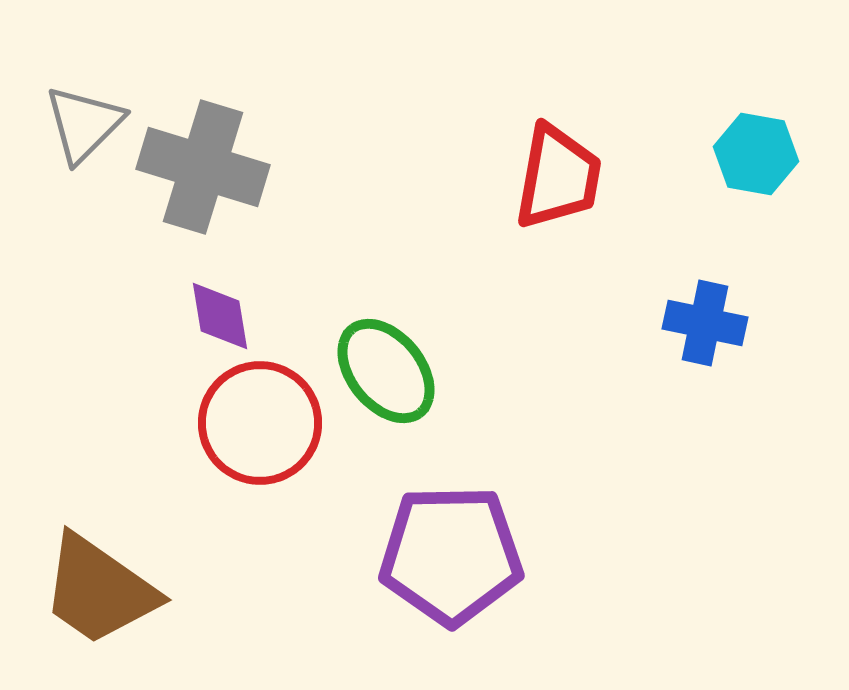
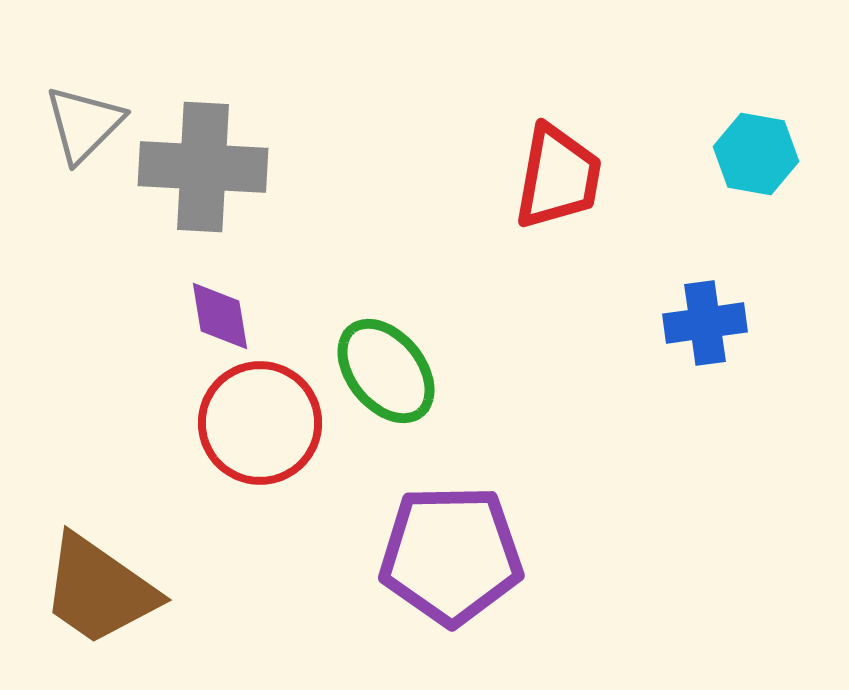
gray cross: rotated 14 degrees counterclockwise
blue cross: rotated 20 degrees counterclockwise
